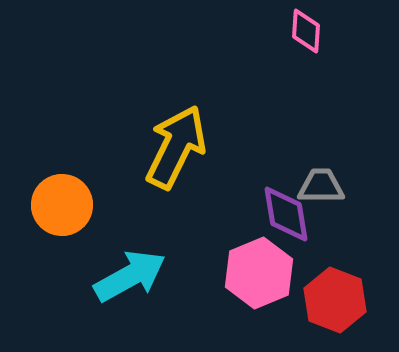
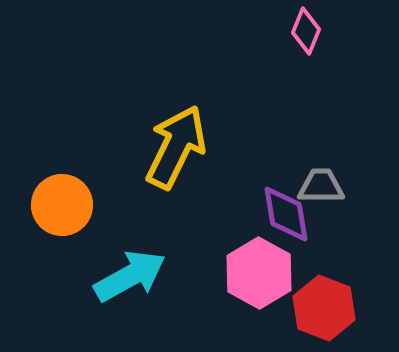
pink diamond: rotated 18 degrees clockwise
pink hexagon: rotated 8 degrees counterclockwise
red hexagon: moved 11 px left, 8 px down
